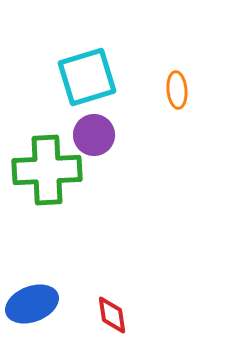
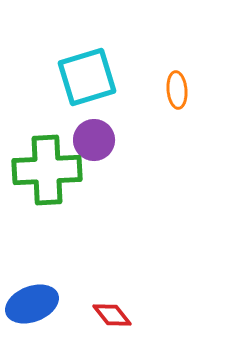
purple circle: moved 5 px down
red diamond: rotated 30 degrees counterclockwise
